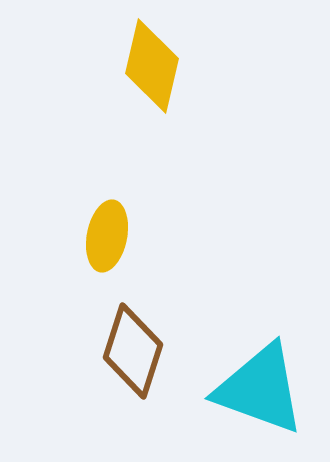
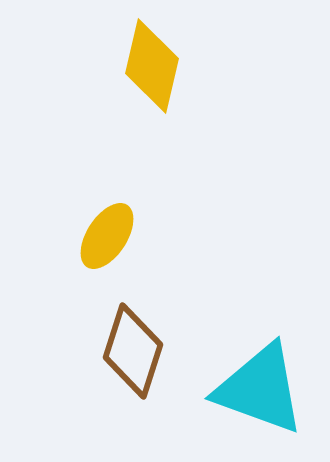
yellow ellipse: rotated 22 degrees clockwise
